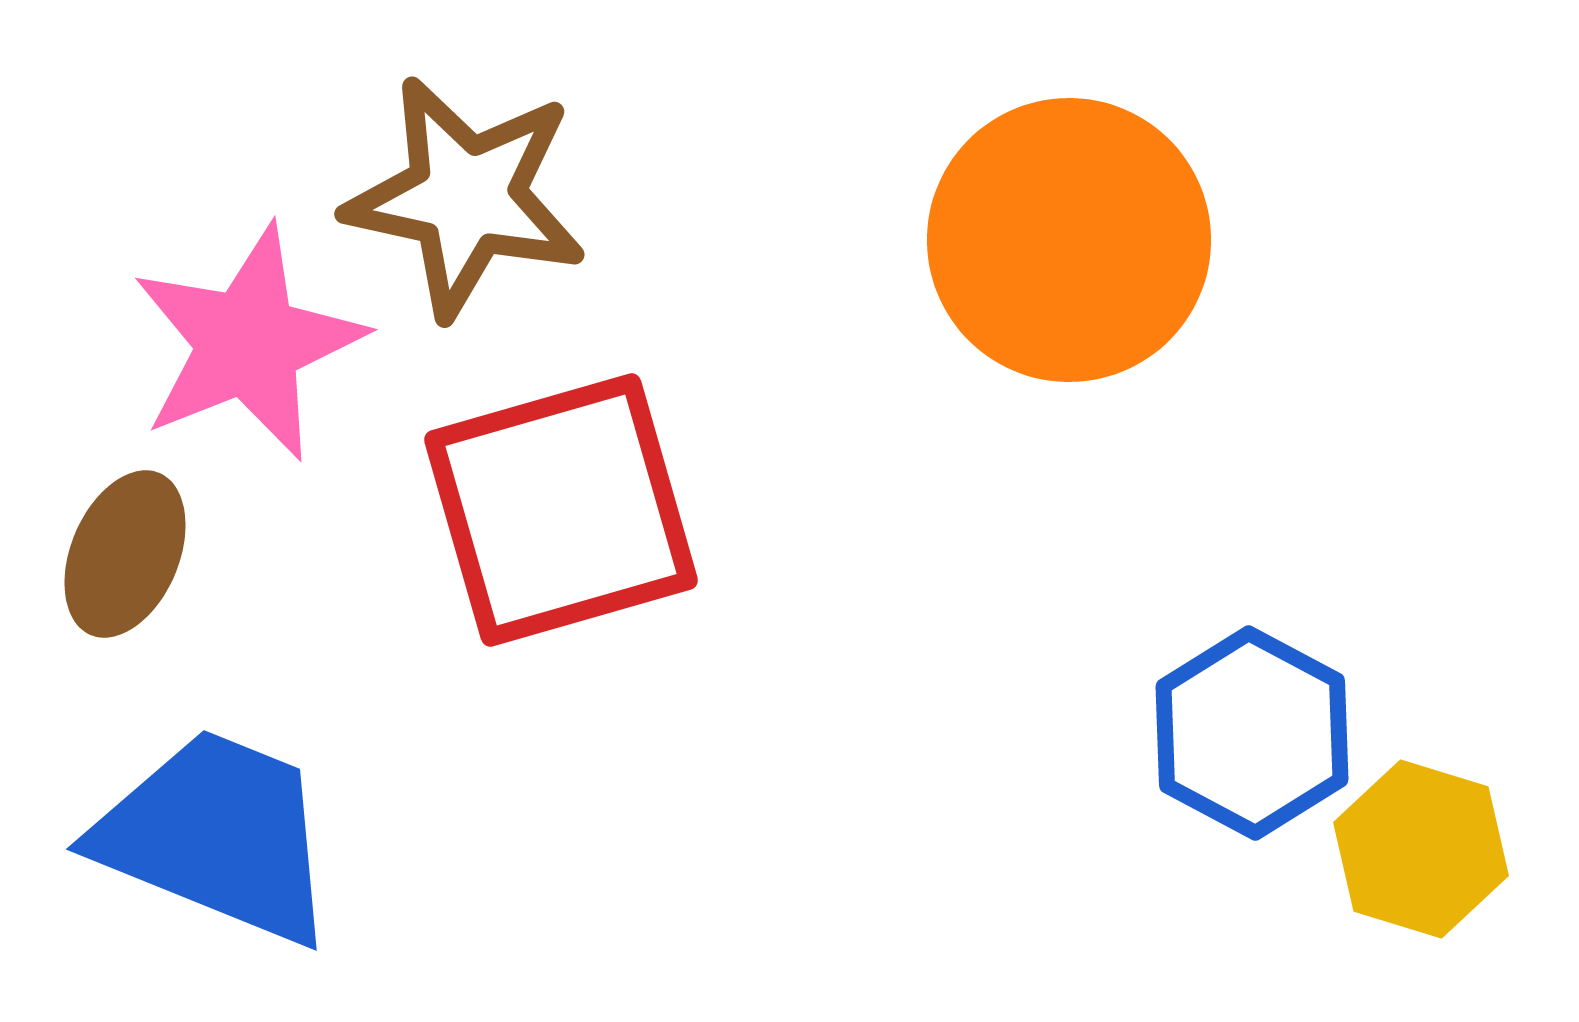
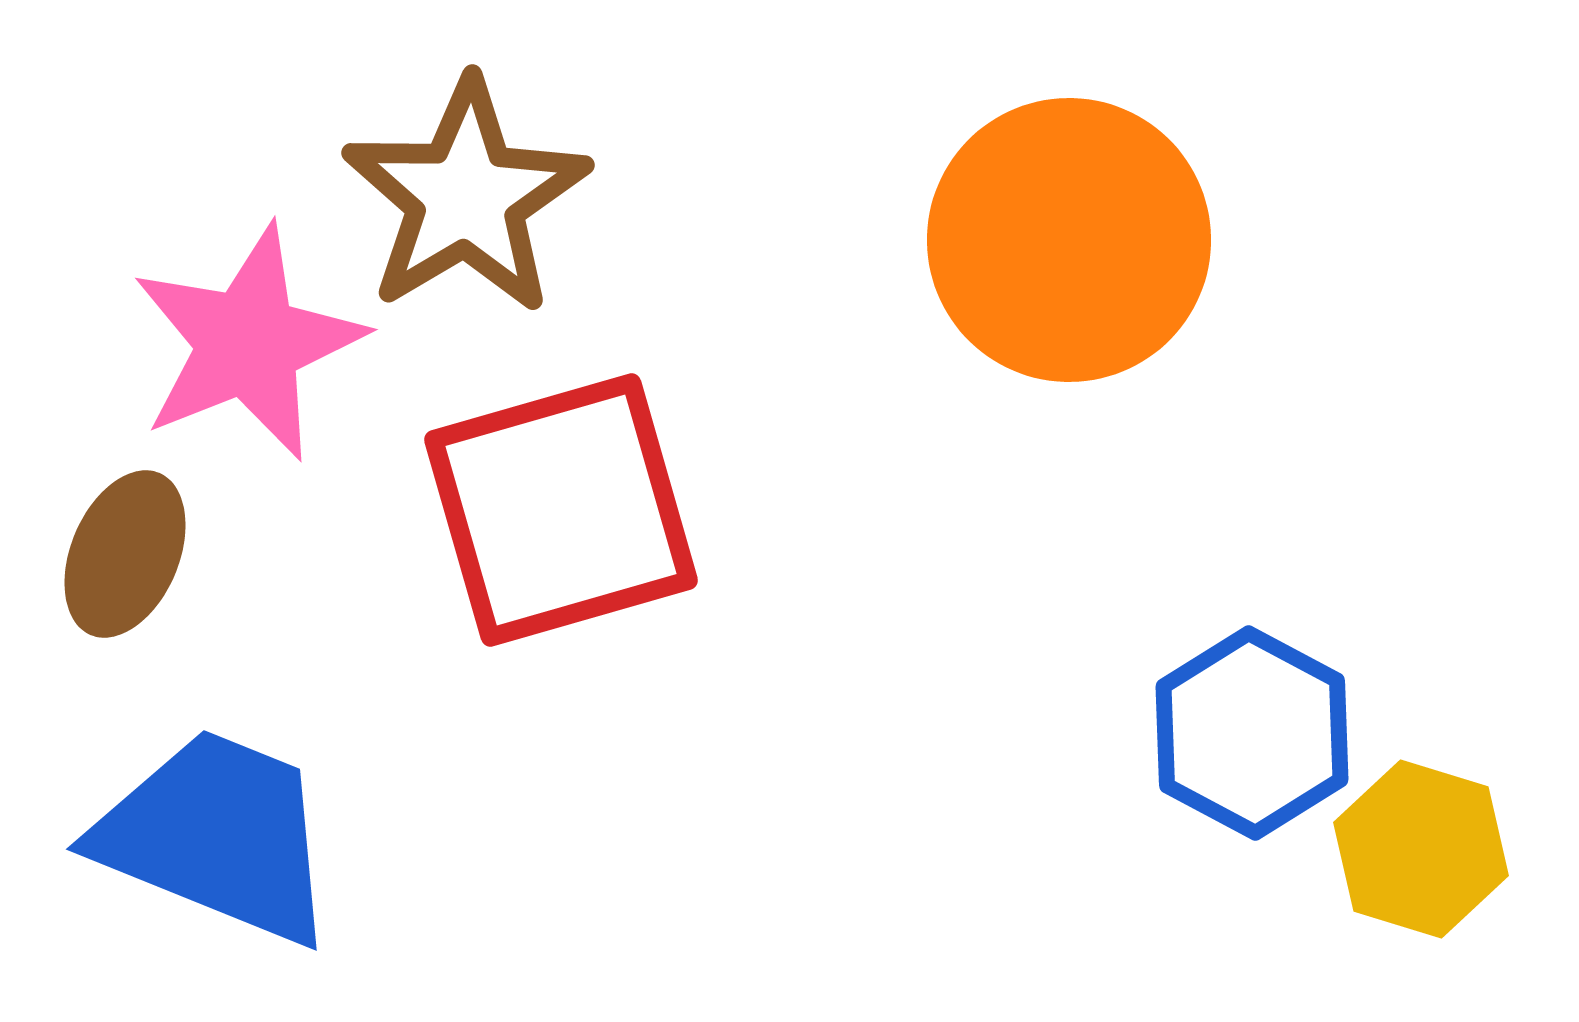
brown star: rotated 29 degrees clockwise
